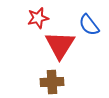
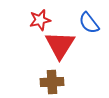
red star: moved 2 px right, 2 px down
blue semicircle: moved 2 px up
